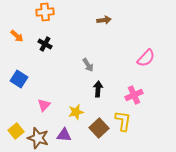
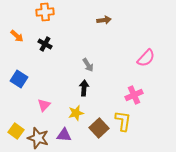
black arrow: moved 14 px left, 1 px up
yellow star: moved 1 px down
yellow square: rotated 14 degrees counterclockwise
